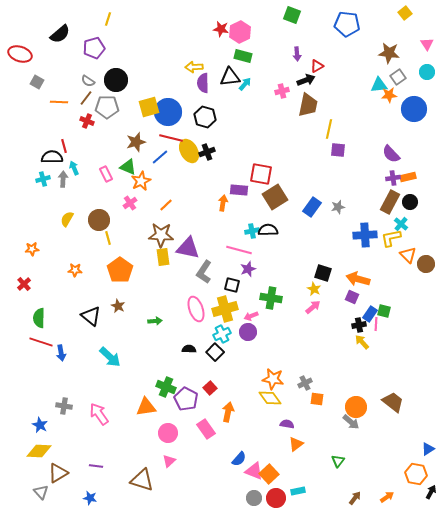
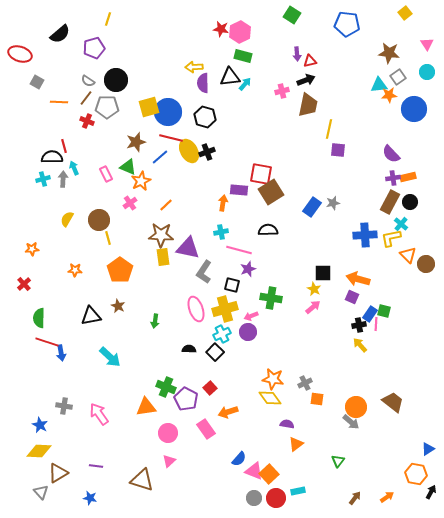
green square at (292, 15): rotated 12 degrees clockwise
red triangle at (317, 66): moved 7 px left, 5 px up; rotated 16 degrees clockwise
brown square at (275, 197): moved 4 px left, 5 px up
gray star at (338, 207): moved 5 px left, 4 px up
cyan cross at (252, 231): moved 31 px left, 1 px down
black square at (323, 273): rotated 18 degrees counterclockwise
black triangle at (91, 316): rotated 50 degrees counterclockwise
green arrow at (155, 321): rotated 104 degrees clockwise
red line at (41, 342): moved 6 px right
yellow arrow at (362, 342): moved 2 px left, 3 px down
orange arrow at (228, 412): rotated 120 degrees counterclockwise
